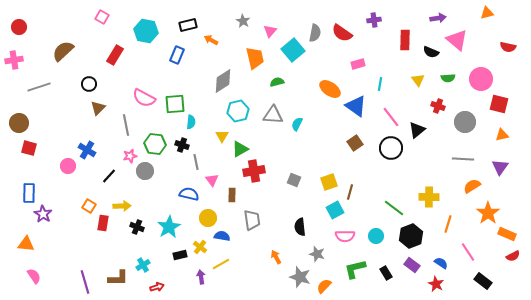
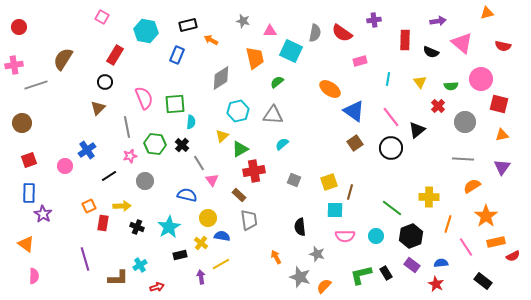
purple arrow at (438, 18): moved 3 px down
gray star at (243, 21): rotated 16 degrees counterclockwise
pink triangle at (270, 31): rotated 48 degrees clockwise
pink triangle at (457, 40): moved 5 px right, 3 px down
red semicircle at (508, 47): moved 5 px left, 1 px up
cyan square at (293, 50): moved 2 px left, 1 px down; rotated 25 degrees counterclockwise
brown semicircle at (63, 51): moved 8 px down; rotated 15 degrees counterclockwise
pink cross at (14, 60): moved 5 px down
pink rectangle at (358, 64): moved 2 px right, 3 px up
green semicircle at (448, 78): moved 3 px right, 8 px down
yellow triangle at (418, 80): moved 2 px right, 2 px down
gray diamond at (223, 81): moved 2 px left, 3 px up
green semicircle at (277, 82): rotated 24 degrees counterclockwise
black circle at (89, 84): moved 16 px right, 2 px up
cyan line at (380, 84): moved 8 px right, 5 px up
gray line at (39, 87): moved 3 px left, 2 px up
pink semicircle at (144, 98): rotated 140 degrees counterclockwise
blue triangle at (356, 106): moved 2 px left, 5 px down
red cross at (438, 106): rotated 24 degrees clockwise
brown circle at (19, 123): moved 3 px right
cyan semicircle at (297, 124): moved 15 px left, 20 px down; rotated 24 degrees clockwise
gray line at (126, 125): moved 1 px right, 2 px down
yellow triangle at (222, 136): rotated 16 degrees clockwise
black cross at (182, 145): rotated 24 degrees clockwise
red square at (29, 148): moved 12 px down; rotated 35 degrees counterclockwise
blue cross at (87, 150): rotated 24 degrees clockwise
gray line at (196, 162): moved 3 px right, 1 px down; rotated 21 degrees counterclockwise
pink circle at (68, 166): moved 3 px left
purple triangle at (500, 167): moved 2 px right
gray circle at (145, 171): moved 10 px down
black line at (109, 176): rotated 14 degrees clockwise
blue semicircle at (189, 194): moved 2 px left, 1 px down
brown rectangle at (232, 195): moved 7 px right; rotated 48 degrees counterclockwise
orange square at (89, 206): rotated 32 degrees clockwise
green line at (394, 208): moved 2 px left
cyan square at (335, 210): rotated 30 degrees clockwise
orange star at (488, 213): moved 2 px left, 3 px down
gray trapezoid at (252, 220): moved 3 px left
orange rectangle at (507, 234): moved 11 px left, 8 px down; rotated 36 degrees counterclockwise
orange triangle at (26, 244): rotated 30 degrees clockwise
yellow cross at (200, 247): moved 1 px right, 4 px up
pink line at (468, 252): moved 2 px left, 5 px up
blue semicircle at (441, 263): rotated 40 degrees counterclockwise
cyan cross at (143, 265): moved 3 px left
green L-shape at (355, 269): moved 6 px right, 6 px down
pink semicircle at (34, 276): rotated 35 degrees clockwise
purple line at (85, 282): moved 23 px up
